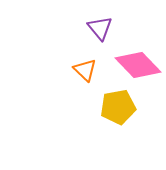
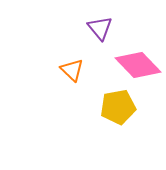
orange triangle: moved 13 px left
